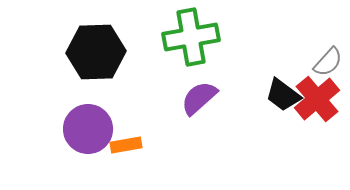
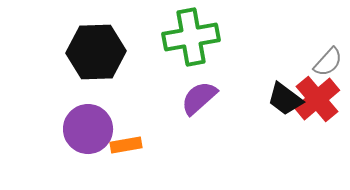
black trapezoid: moved 2 px right, 4 px down
